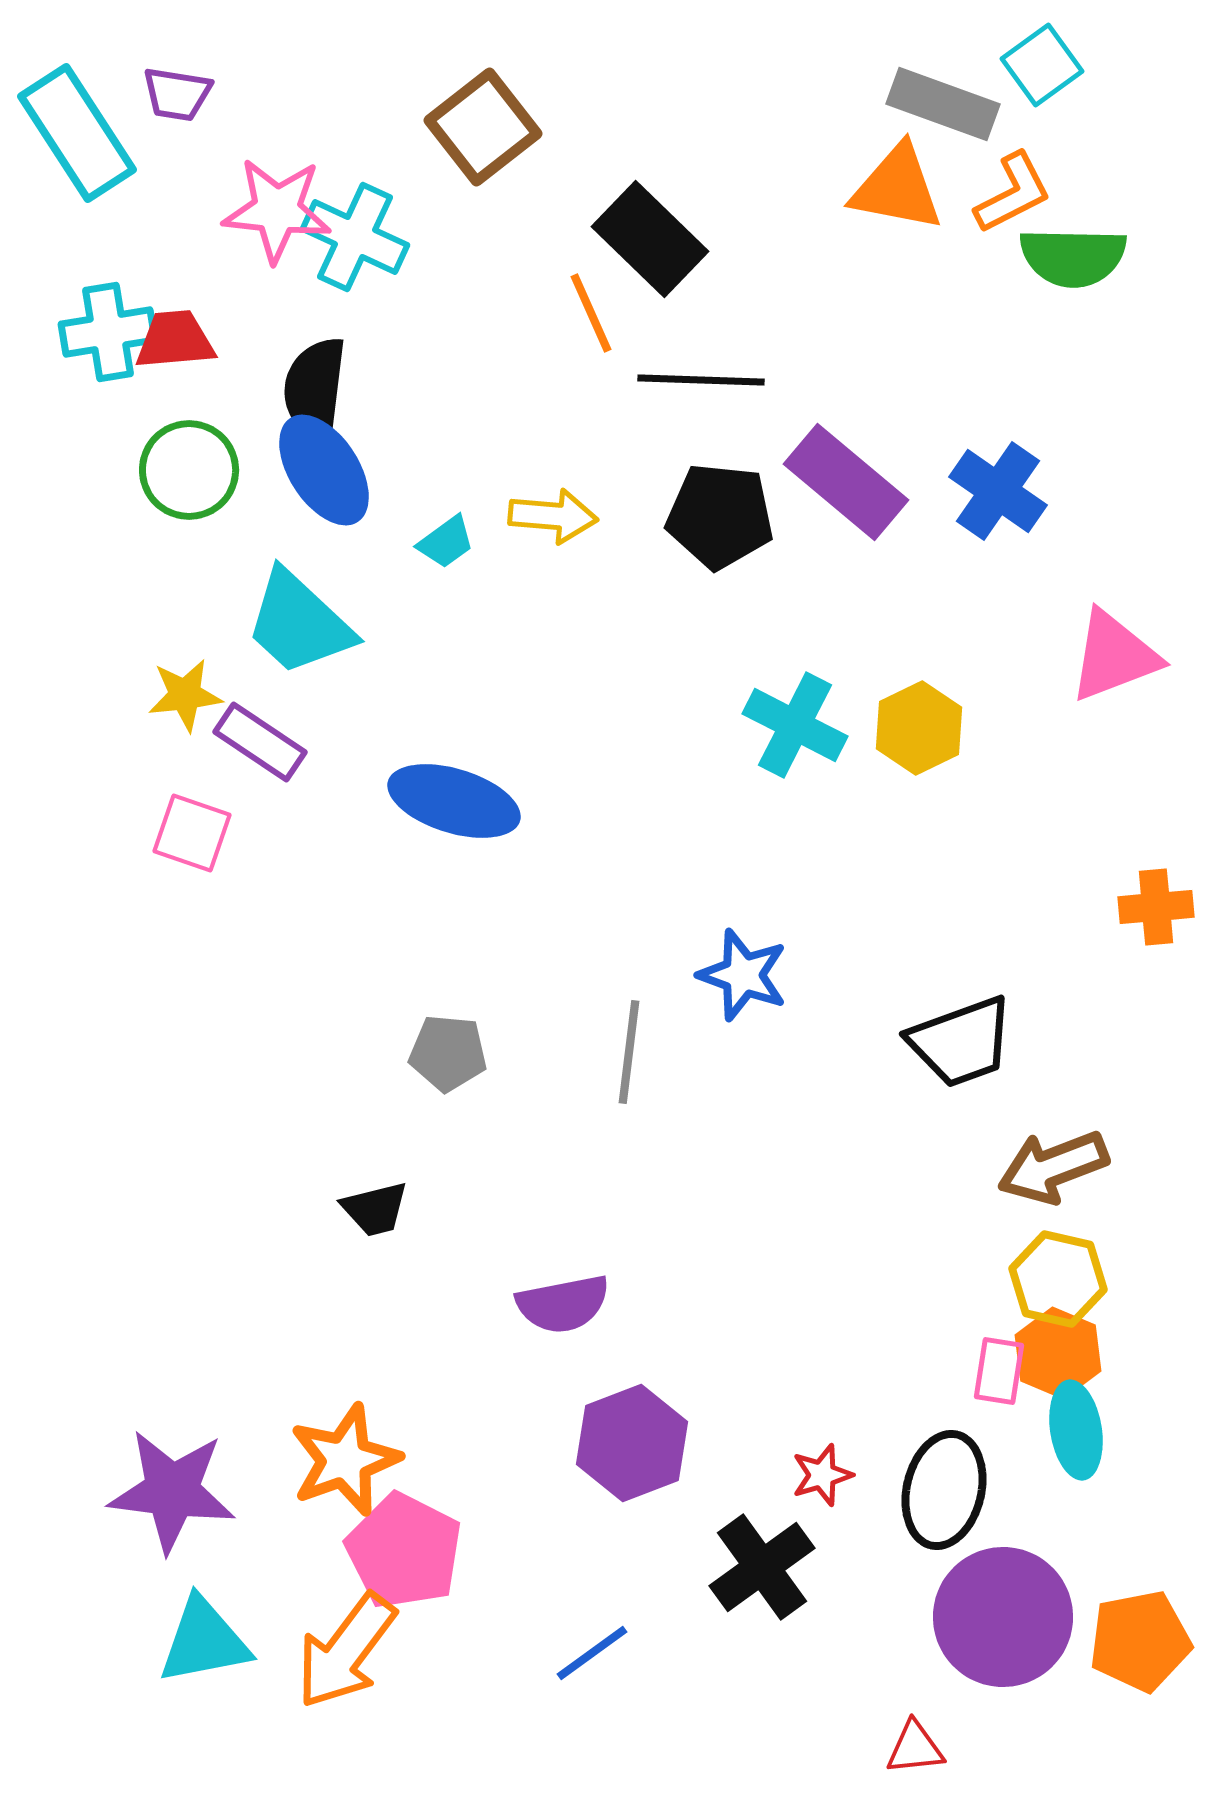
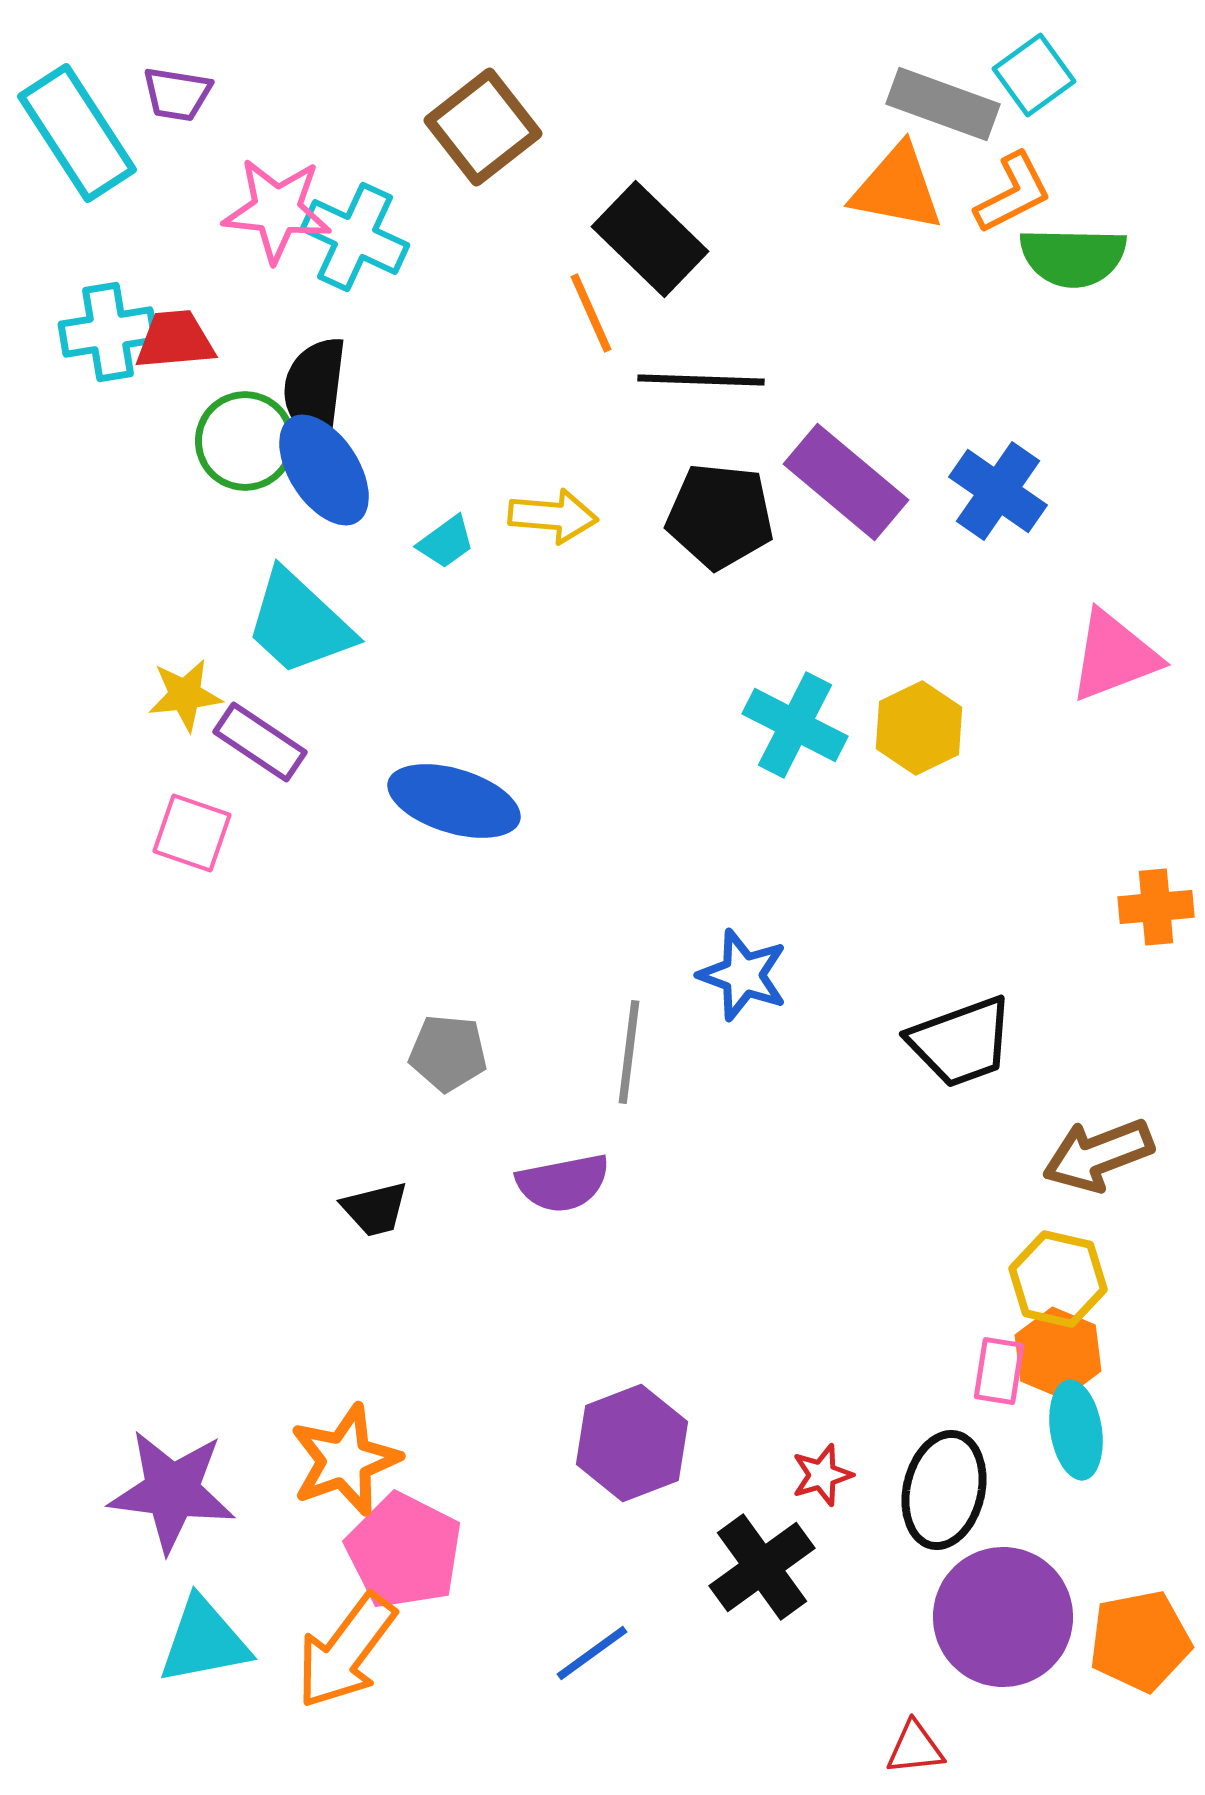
cyan square at (1042, 65): moved 8 px left, 10 px down
green circle at (189, 470): moved 56 px right, 29 px up
brown arrow at (1053, 1167): moved 45 px right, 12 px up
purple semicircle at (563, 1304): moved 121 px up
